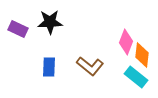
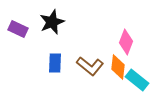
black star: moved 2 px right; rotated 20 degrees counterclockwise
orange diamond: moved 24 px left, 12 px down
blue rectangle: moved 6 px right, 4 px up
cyan rectangle: moved 1 px right, 3 px down
